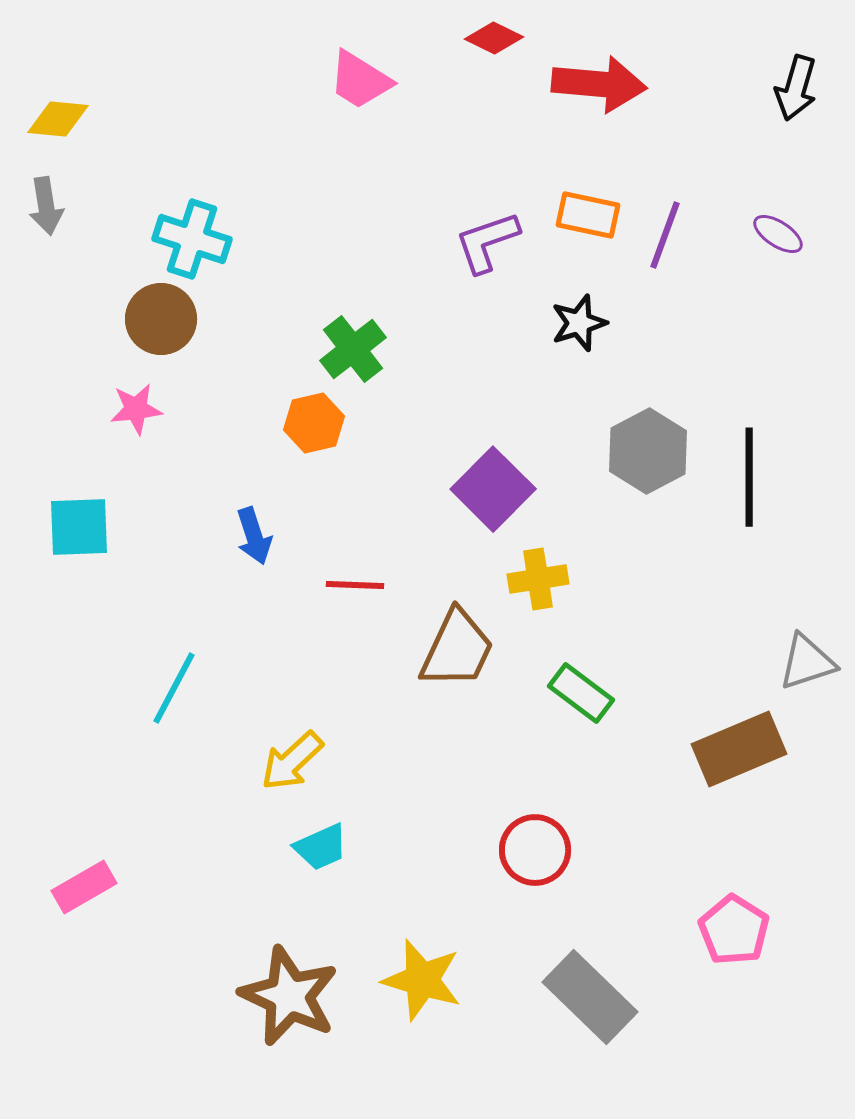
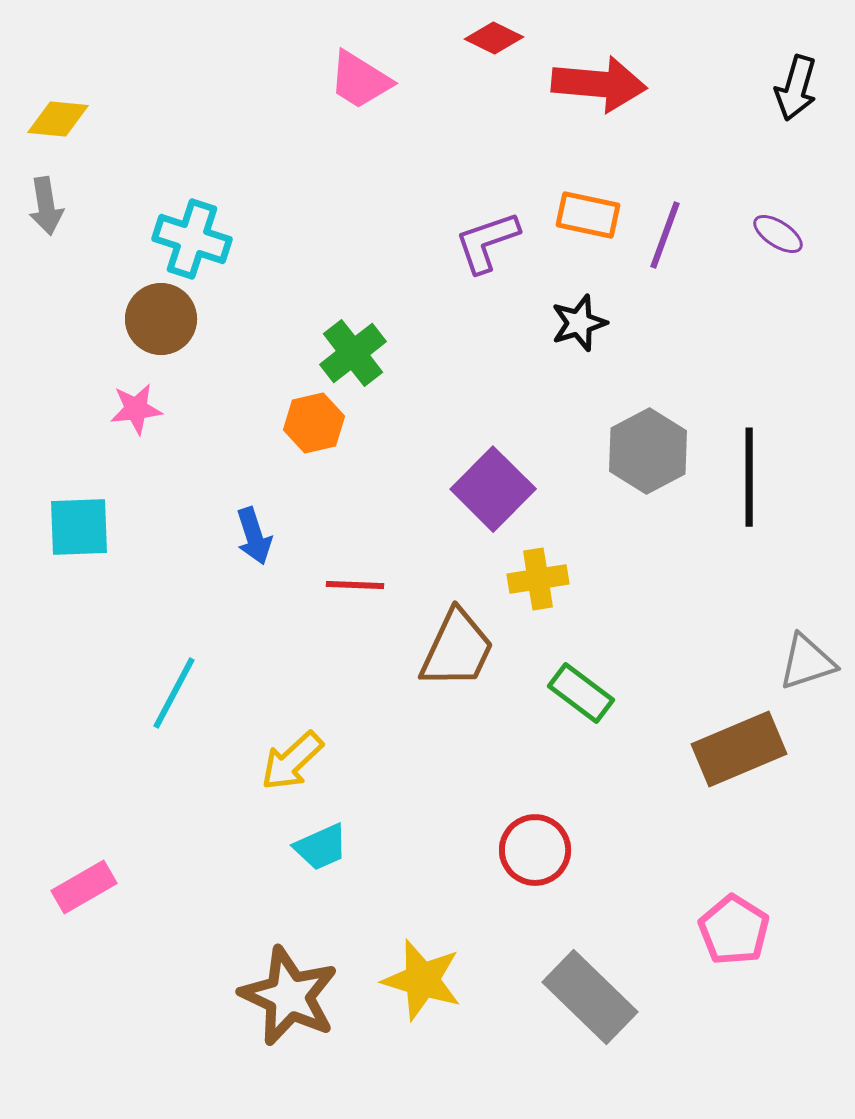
green cross: moved 4 px down
cyan line: moved 5 px down
